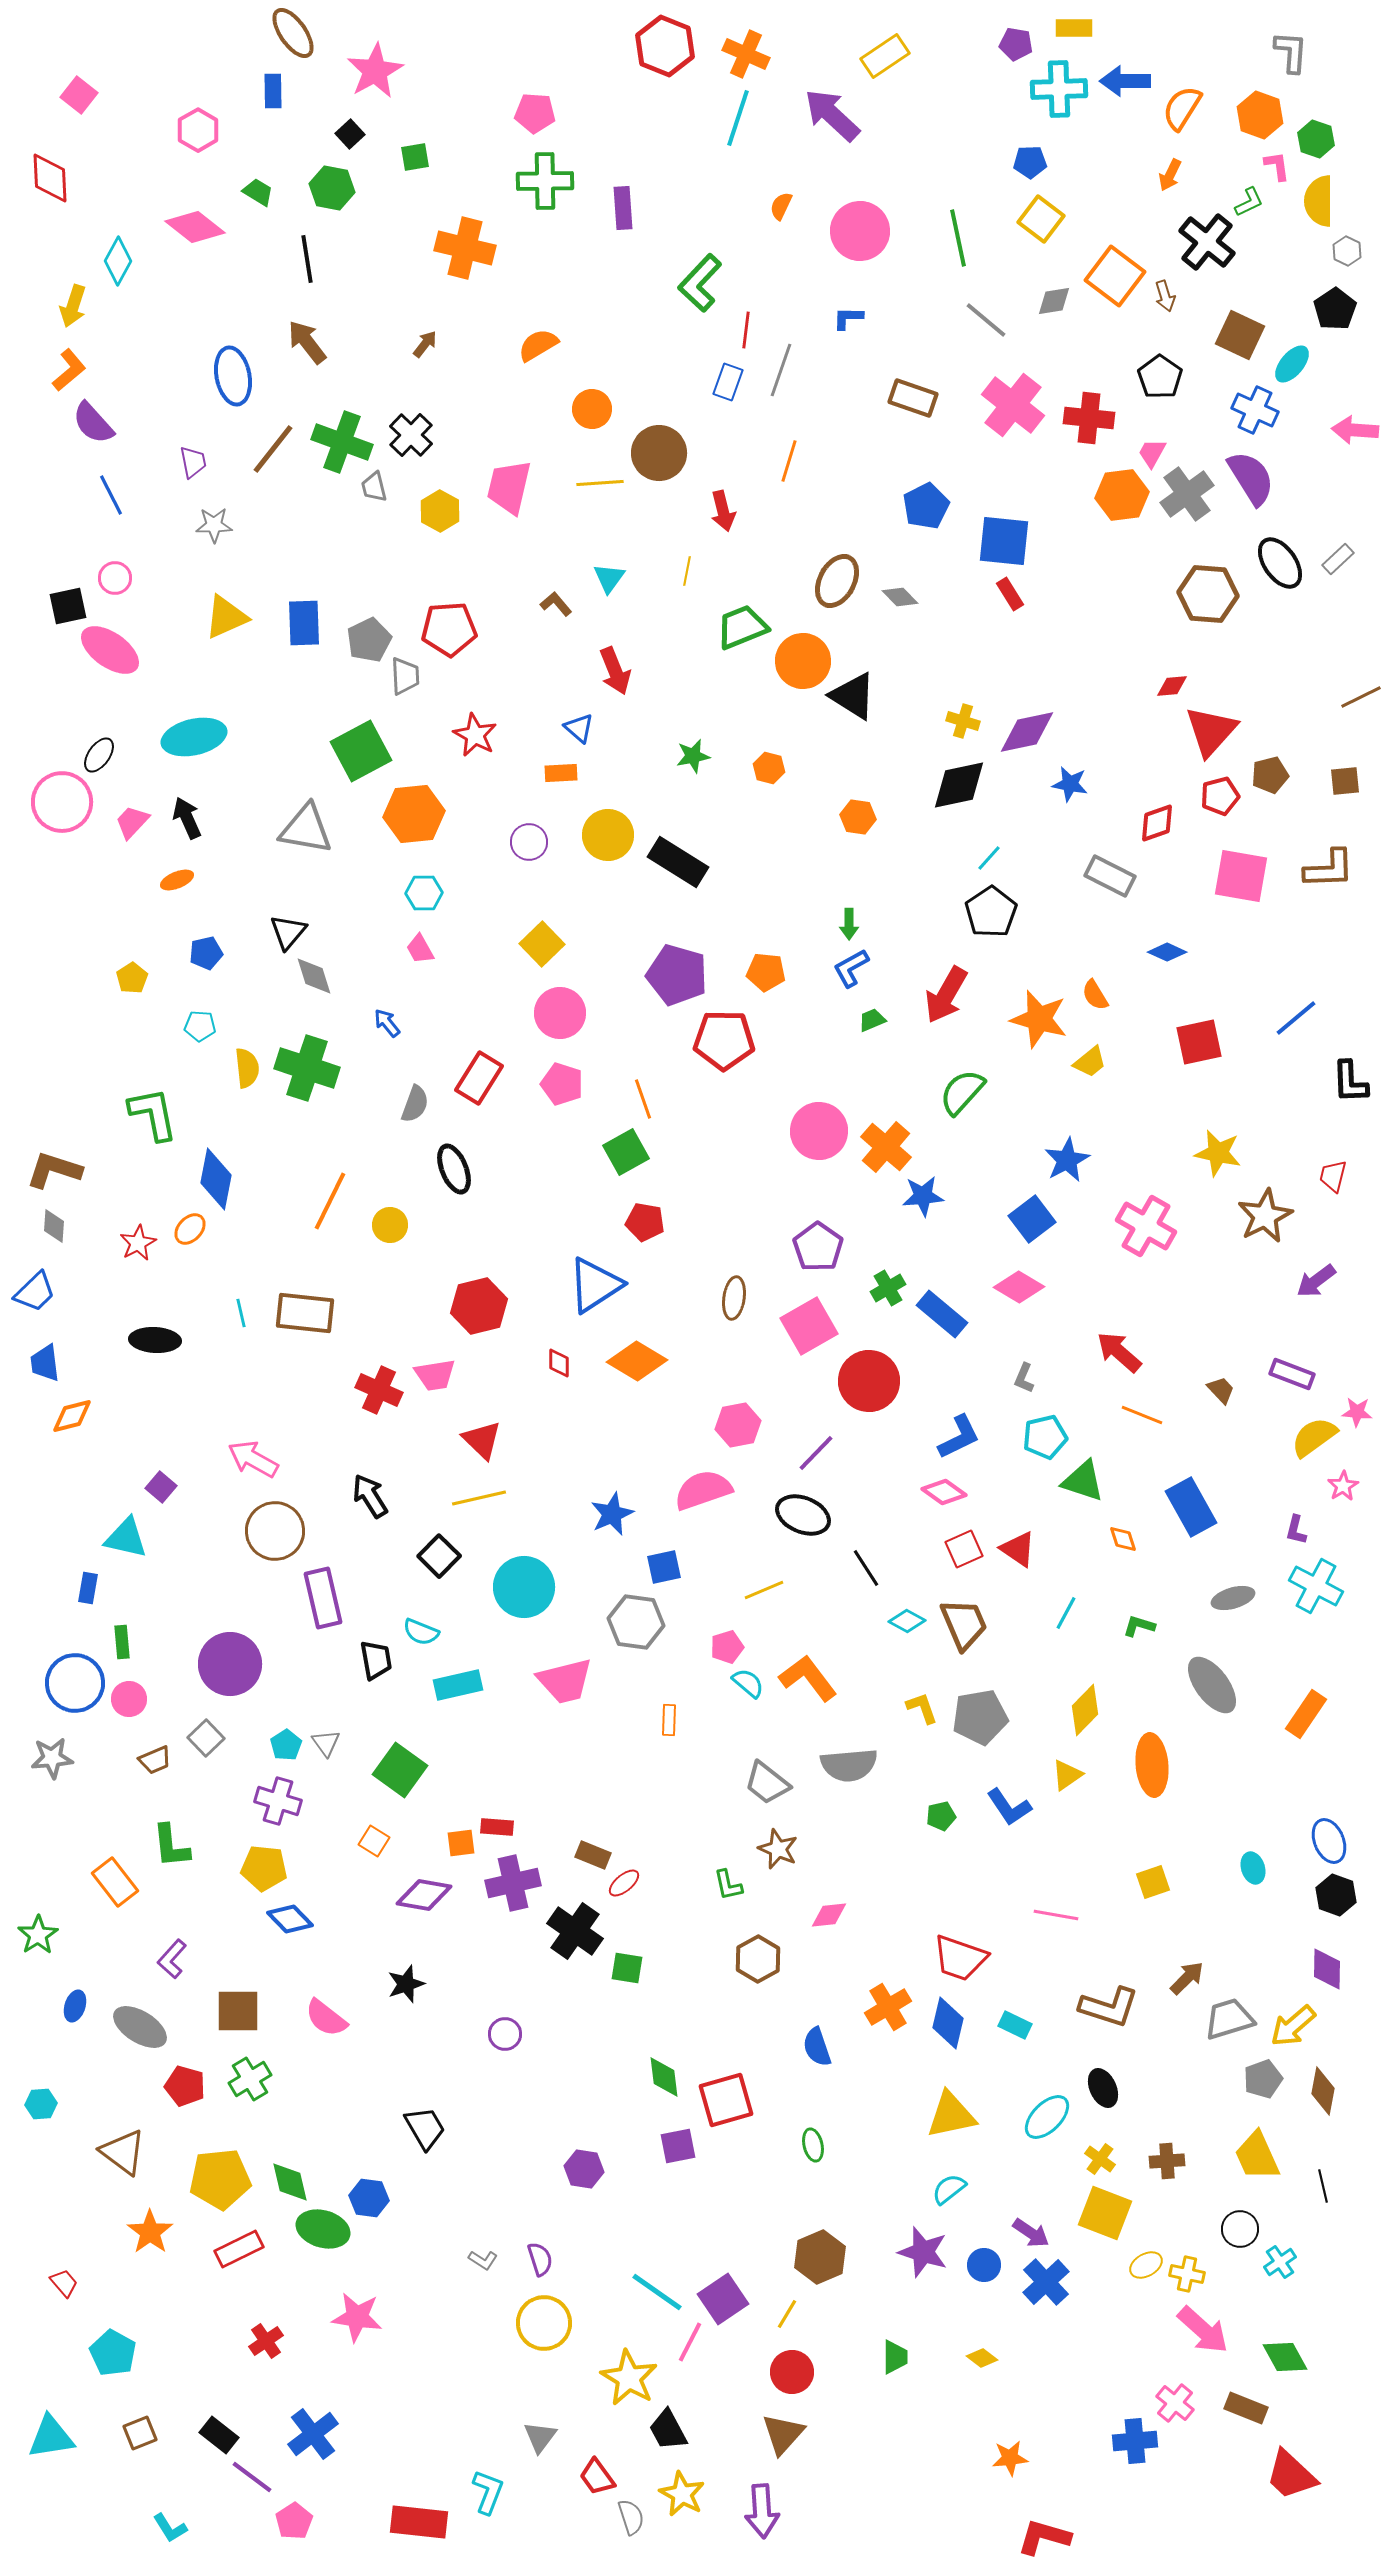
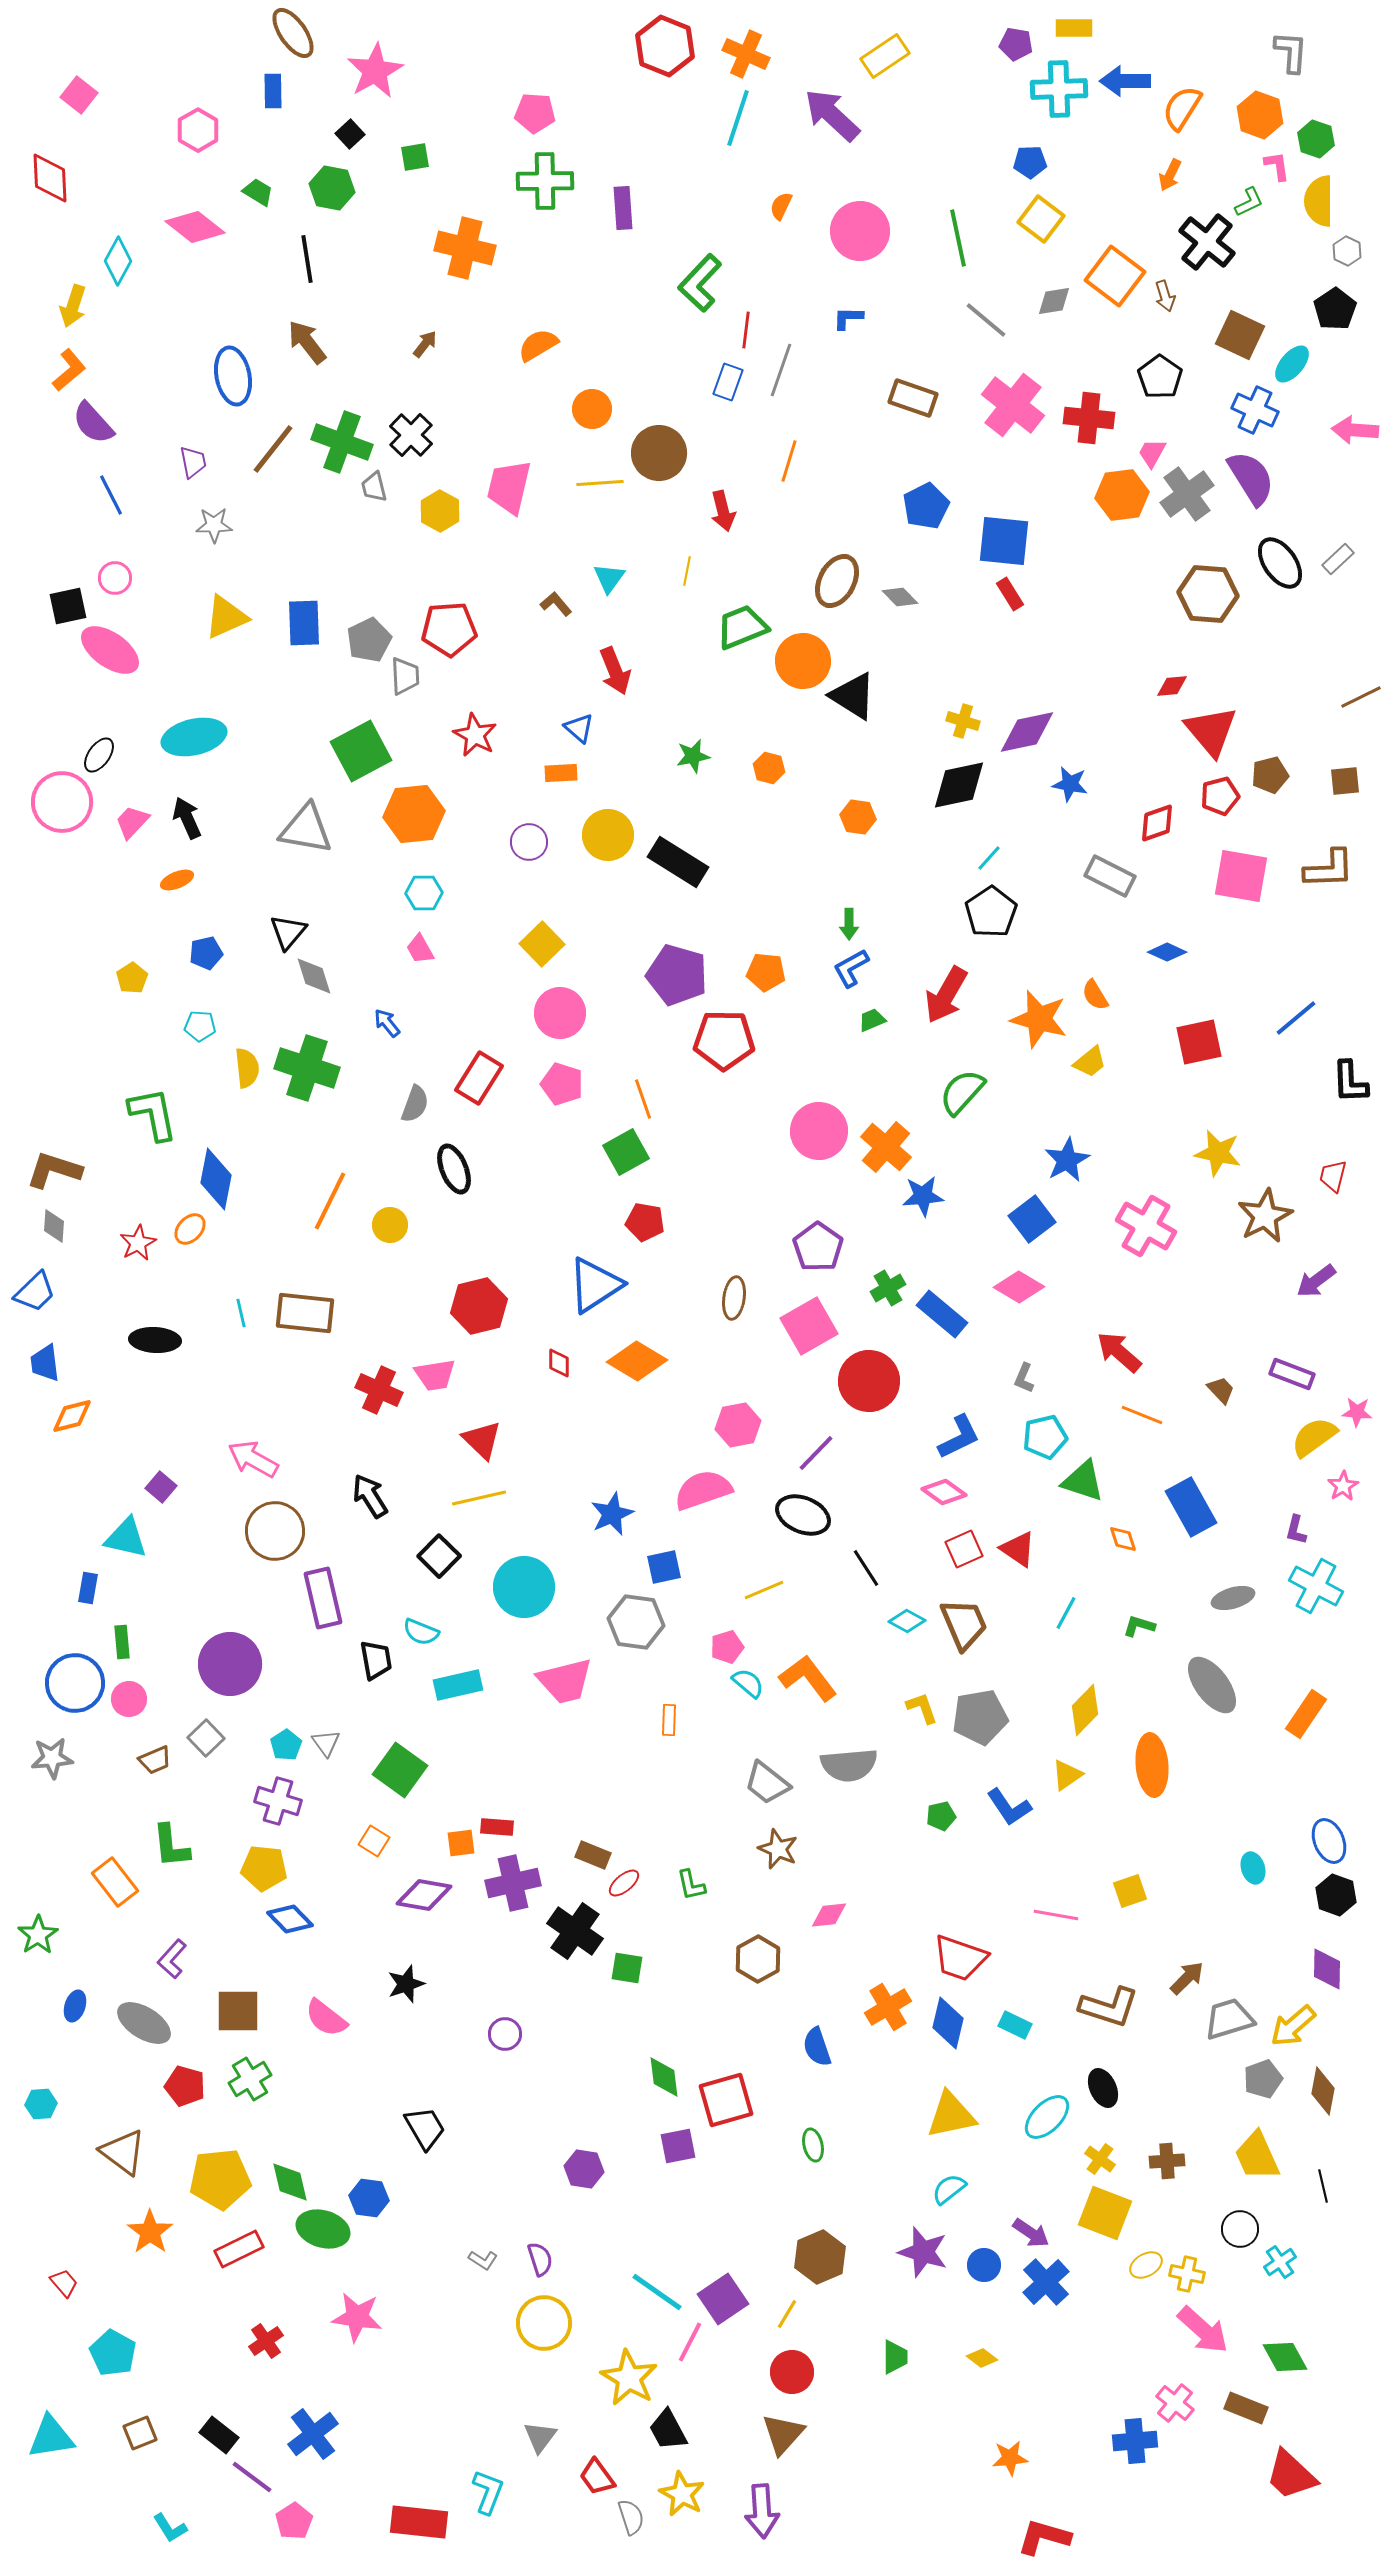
red triangle at (1211, 731): rotated 22 degrees counterclockwise
yellow square at (1153, 1882): moved 23 px left, 9 px down
green L-shape at (728, 1885): moved 37 px left
gray ellipse at (140, 2027): moved 4 px right, 4 px up
